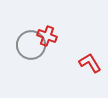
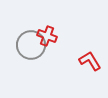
red L-shape: moved 2 px up
